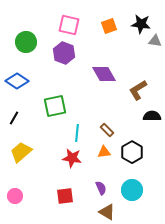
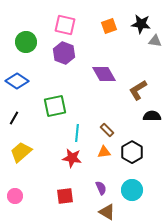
pink square: moved 4 px left
